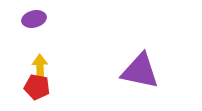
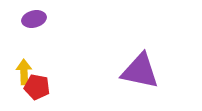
yellow arrow: moved 16 px left, 5 px down
